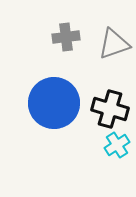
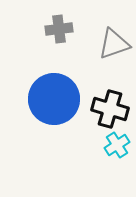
gray cross: moved 7 px left, 8 px up
blue circle: moved 4 px up
